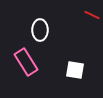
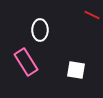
white square: moved 1 px right
